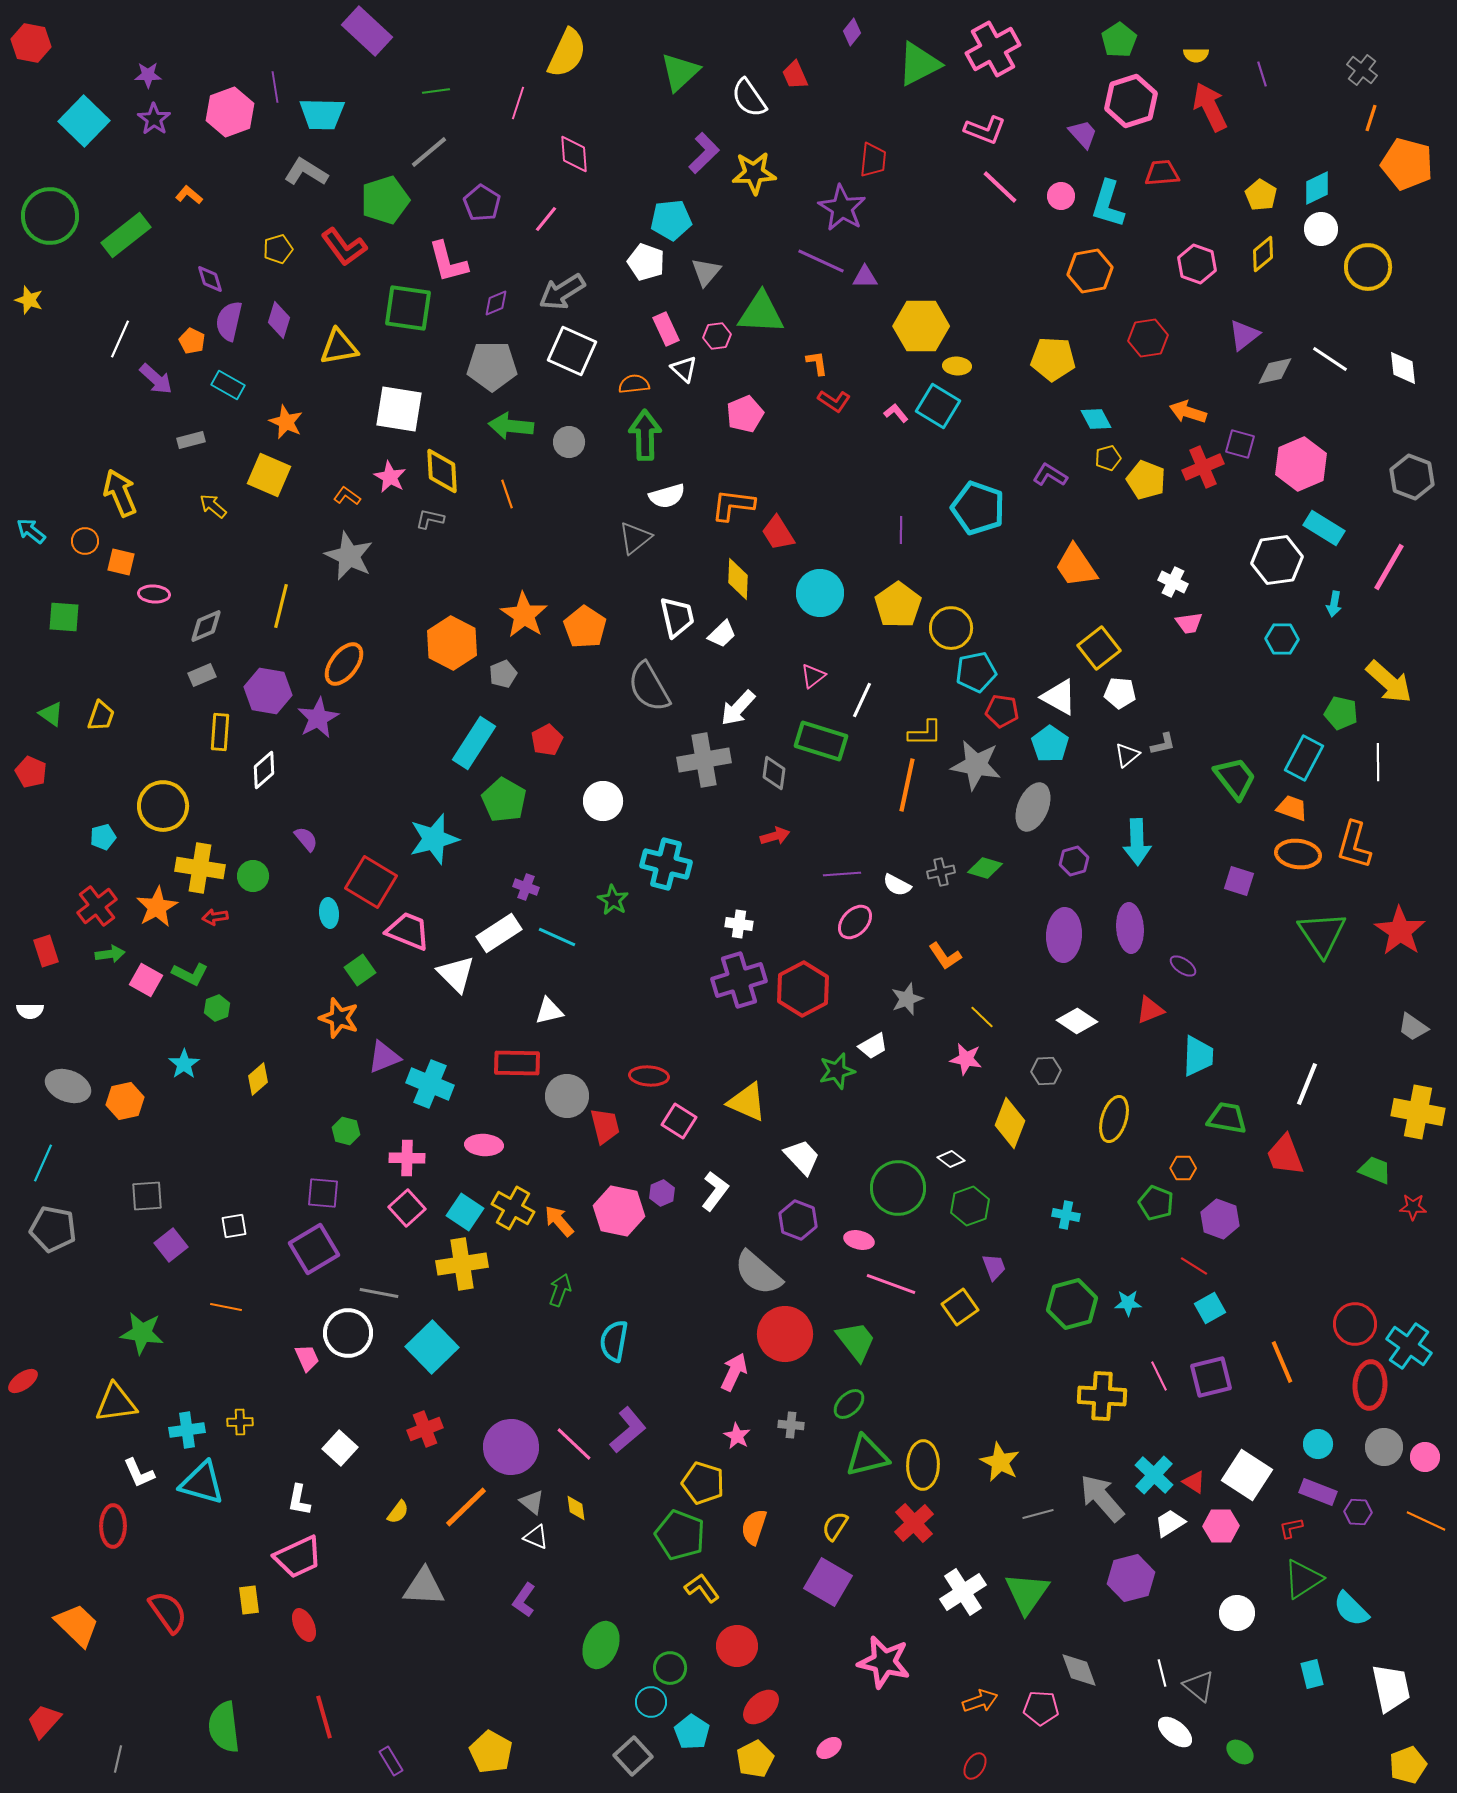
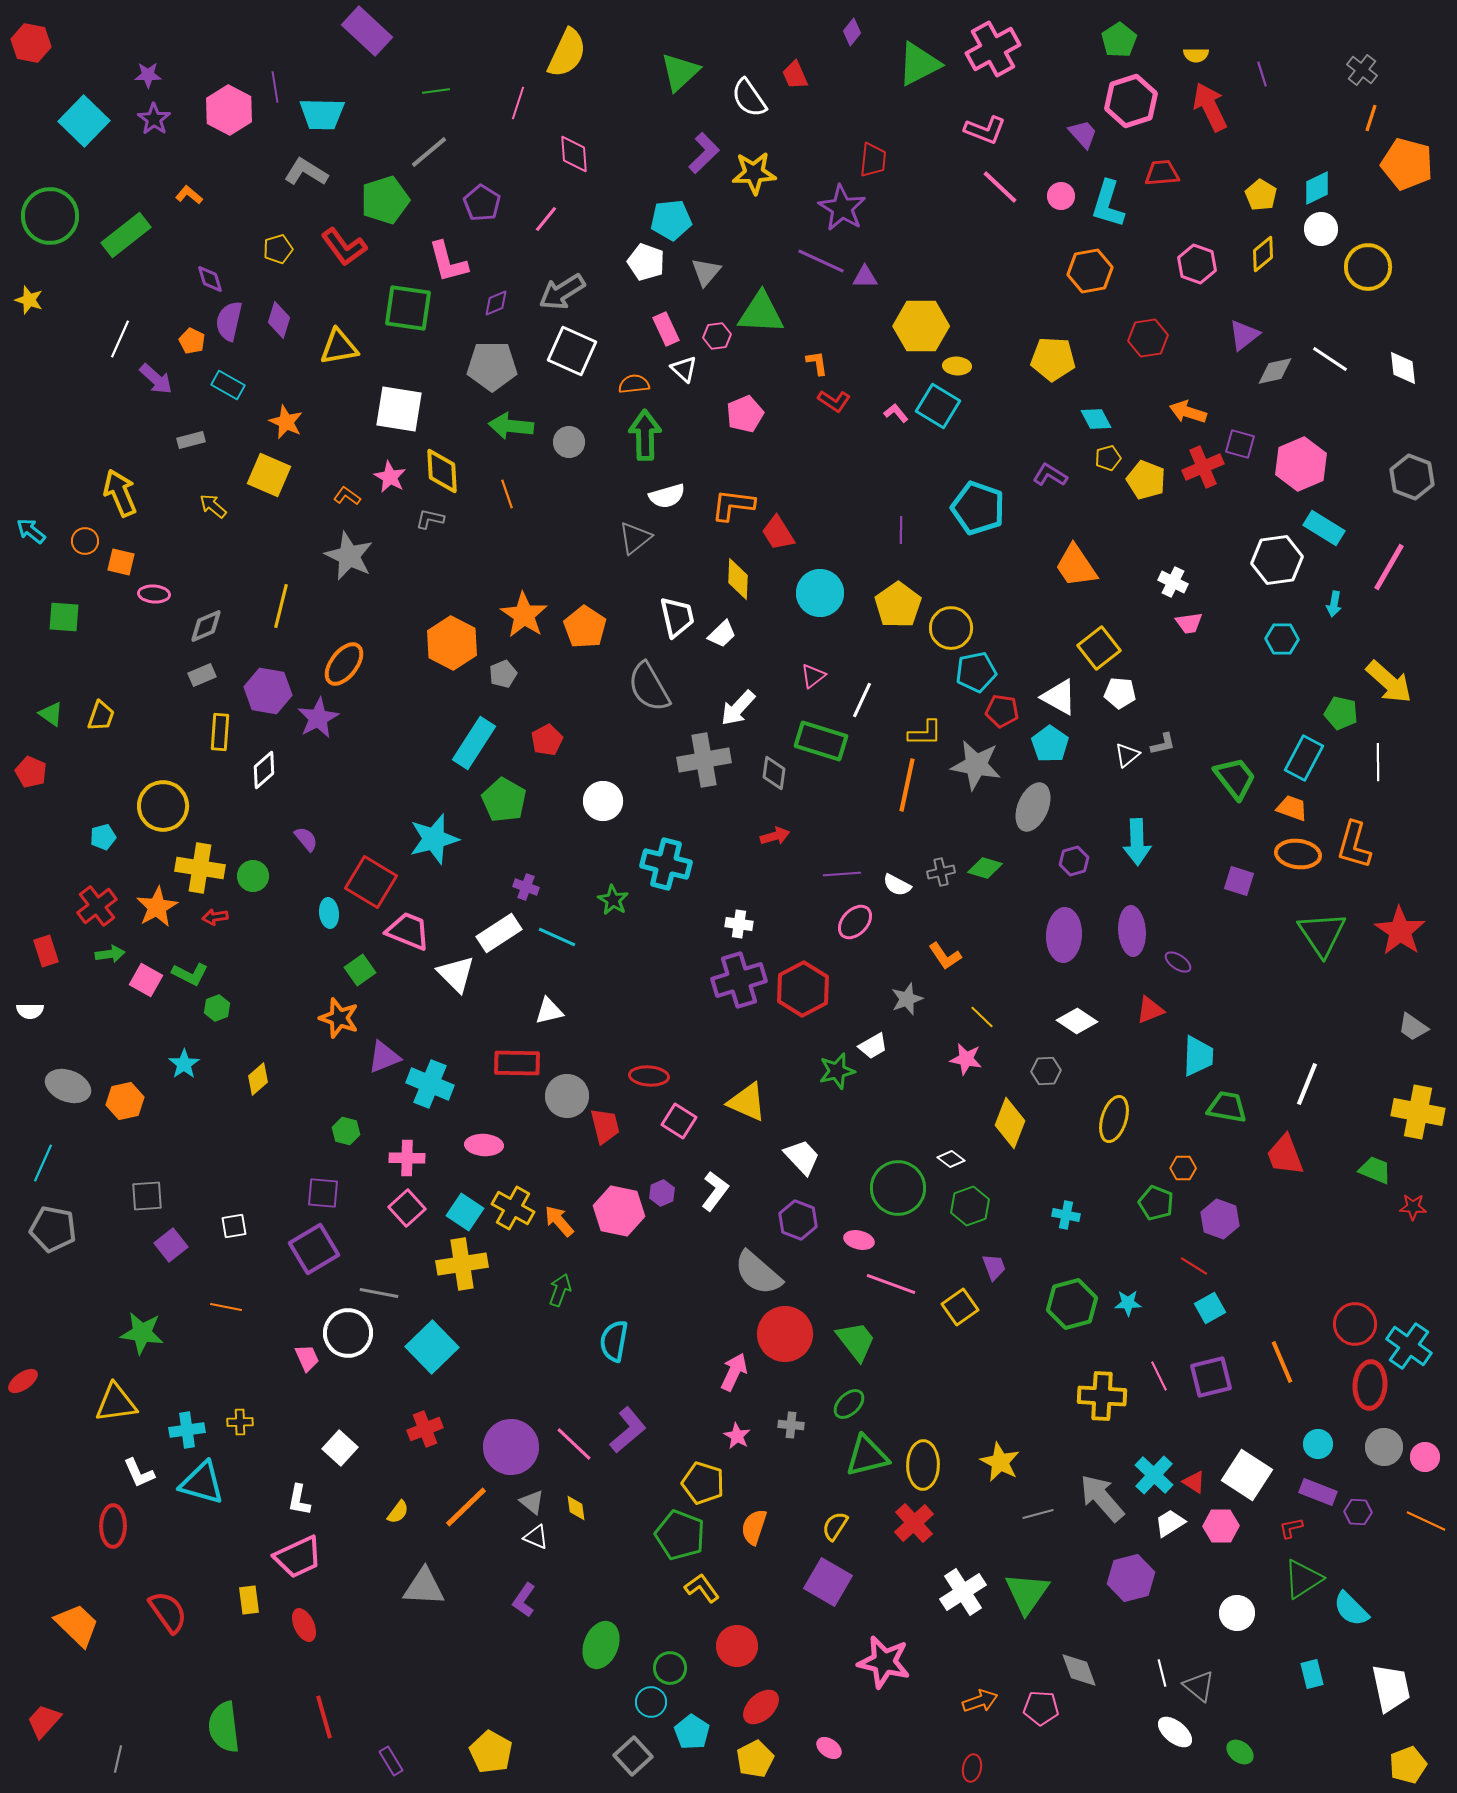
pink hexagon at (230, 112): moved 1 px left, 2 px up; rotated 12 degrees counterclockwise
purple ellipse at (1130, 928): moved 2 px right, 3 px down
purple ellipse at (1183, 966): moved 5 px left, 4 px up
green trapezoid at (1227, 1118): moved 11 px up
pink ellipse at (829, 1748): rotated 70 degrees clockwise
red ellipse at (975, 1766): moved 3 px left, 2 px down; rotated 20 degrees counterclockwise
